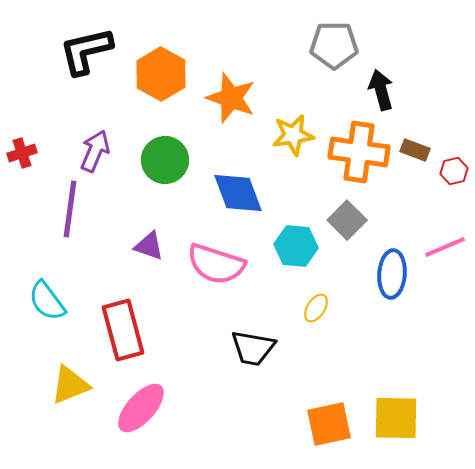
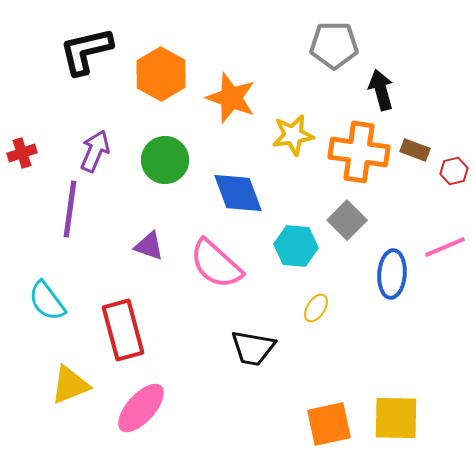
pink semicircle: rotated 24 degrees clockwise
